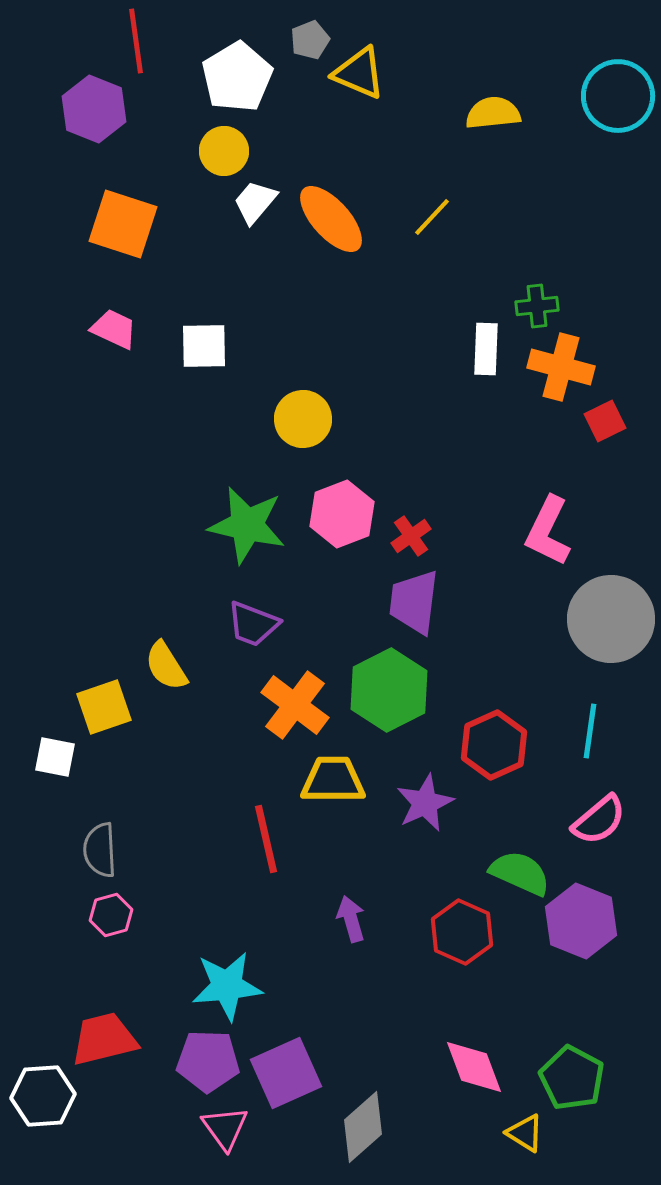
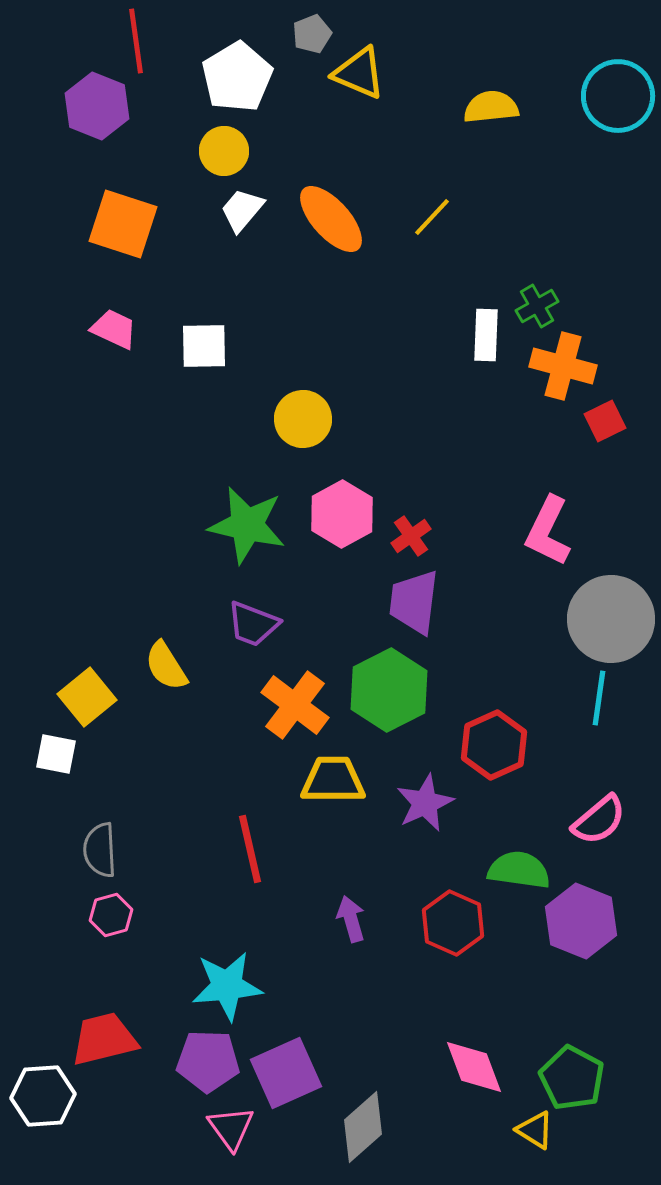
gray pentagon at (310, 40): moved 2 px right, 6 px up
purple hexagon at (94, 109): moved 3 px right, 3 px up
yellow semicircle at (493, 113): moved 2 px left, 6 px up
white trapezoid at (255, 202): moved 13 px left, 8 px down
green cross at (537, 306): rotated 24 degrees counterclockwise
white rectangle at (486, 349): moved 14 px up
orange cross at (561, 367): moved 2 px right, 1 px up
pink hexagon at (342, 514): rotated 8 degrees counterclockwise
yellow square at (104, 707): moved 17 px left, 10 px up; rotated 20 degrees counterclockwise
cyan line at (590, 731): moved 9 px right, 33 px up
white square at (55, 757): moved 1 px right, 3 px up
red line at (266, 839): moved 16 px left, 10 px down
green semicircle at (520, 873): moved 1 px left, 3 px up; rotated 16 degrees counterclockwise
red hexagon at (462, 932): moved 9 px left, 9 px up
pink triangle at (225, 1128): moved 6 px right
yellow triangle at (525, 1133): moved 10 px right, 3 px up
